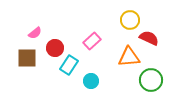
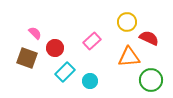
yellow circle: moved 3 px left, 2 px down
pink semicircle: rotated 96 degrees counterclockwise
brown square: rotated 20 degrees clockwise
cyan rectangle: moved 4 px left, 7 px down; rotated 12 degrees clockwise
cyan circle: moved 1 px left
